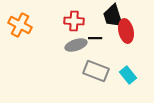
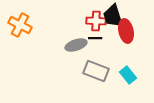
red cross: moved 22 px right
